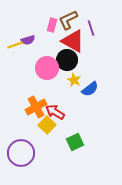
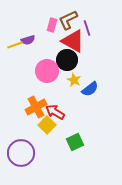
purple line: moved 4 px left
pink circle: moved 3 px down
